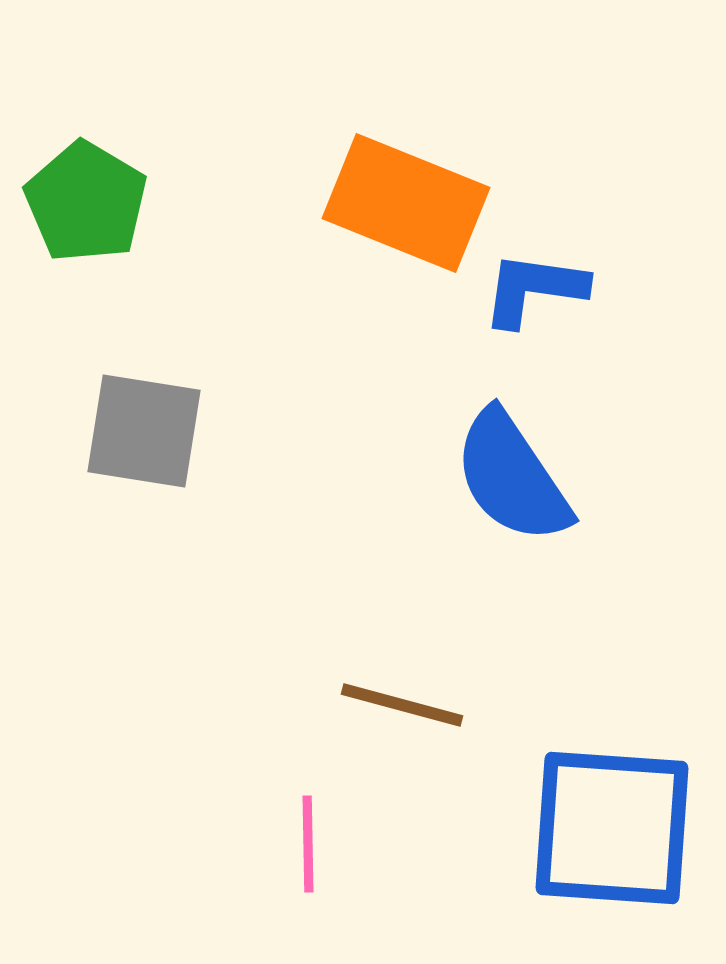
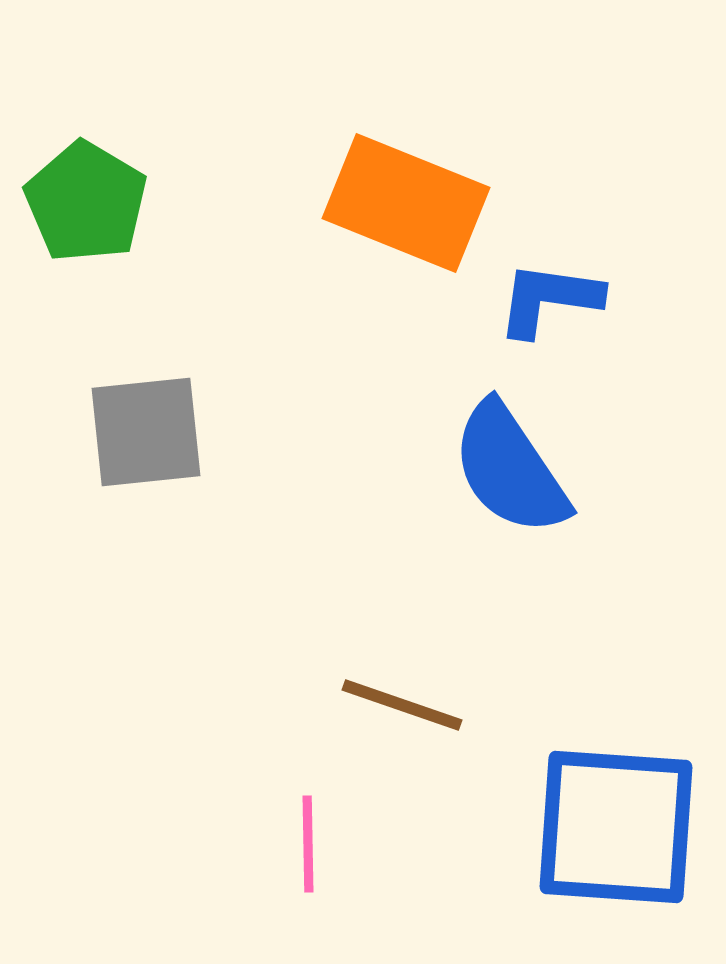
blue L-shape: moved 15 px right, 10 px down
gray square: moved 2 px right, 1 px down; rotated 15 degrees counterclockwise
blue semicircle: moved 2 px left, 8 px up
brown line: rotated 4 degrees clockwise
blue square: moved 4 px right, 1 px up
